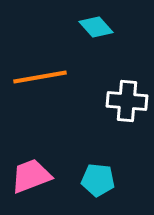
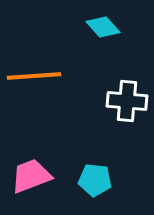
cyan diamond: moved 7 px right
orange line: moved 6 px left, 1 px up; rotated 6 degrees clockwise
cyan pentagon: moved 3 px left
